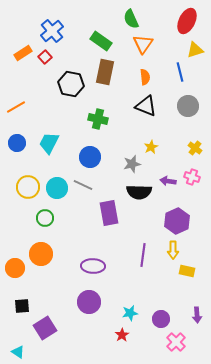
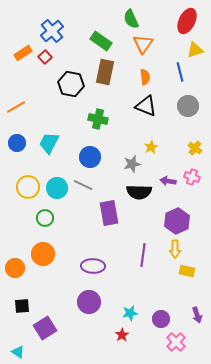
yellow arrow at (173, 250): moved 2 px right, 1 px up
orange circle at (41, 254): moved 2 px right
purple arrow at (197, 315): rotated 14 degrees counterclockwise
